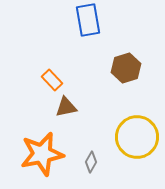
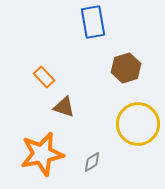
blue rectangle: moved 5 px right, 2 px down
orange rectangle: moved 8 px left, 3 px up
brown triangle: moved 2 px left; rotated 30 degrees clockwise
yellow circle: moved 1 px right, 13 px up
gray diamond: moved 1 px right; rotated 30 degrees clockwise
